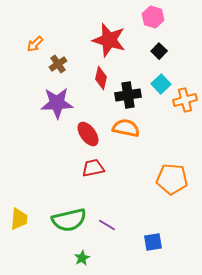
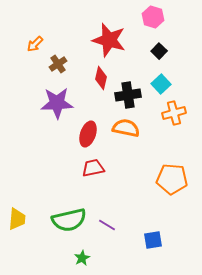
orange cross: moved 11 px left, 13 px down
red ellipse: rotated 55 degrees clockwise
yellow trapezoid: moved 2 px left
blue square: moved 2 px up
